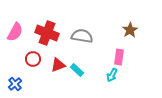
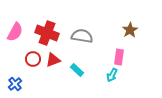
red triangle: moved 5 px left, 5 px up
